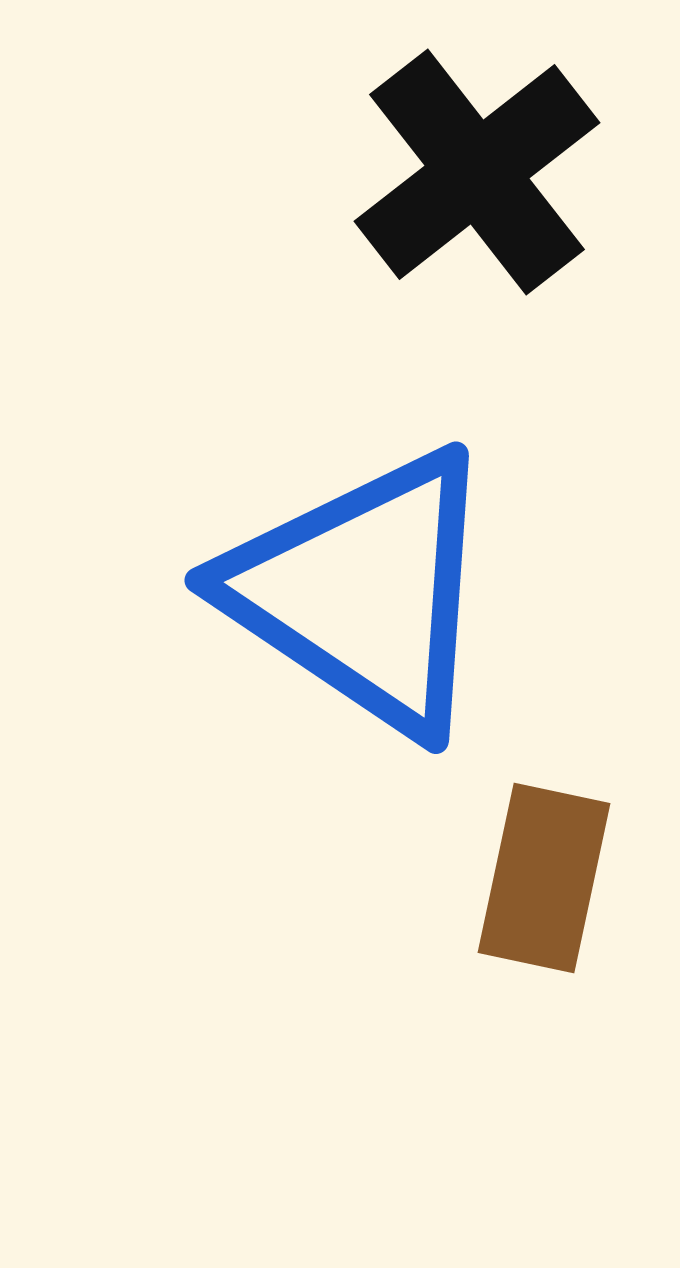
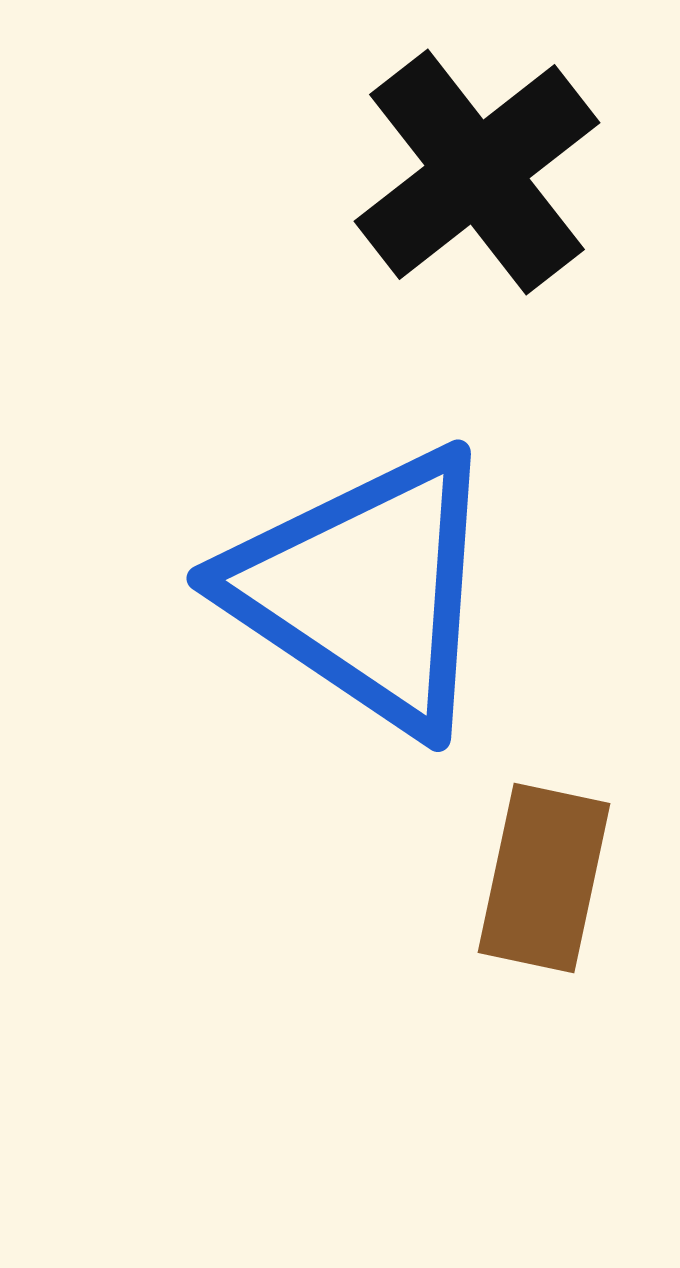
blue triangle: moved 2 px right, 2 px up
